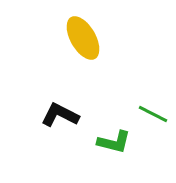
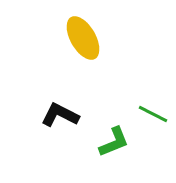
green L-shape: rotated 36 degrees counterclockwise
